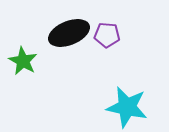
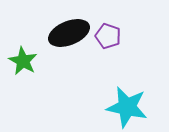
purple pentagon: moved 1 px right, 1 px down; rotated 15 degrees clockwise
